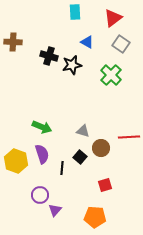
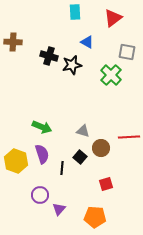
gray square: moved 6 px right, 8 px down; rotated 24 degrees counterclockwise
red square: moved 1 px right, 1 px up
purple triangle: moved 4 px right, 1 px up
